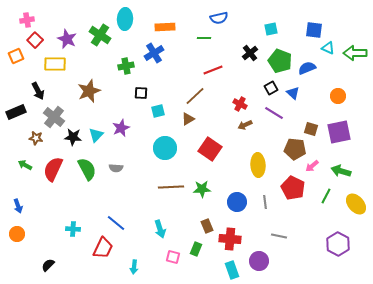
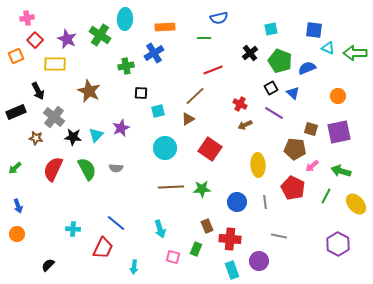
pink cross at (27, 20): moved 2 px up
brown star at (89, 91): rotated 25 degrees counterclockwise
green arrow at (25, 165): moved 10 px left, 3 px down; rotated 72 degrees counterclockwise
